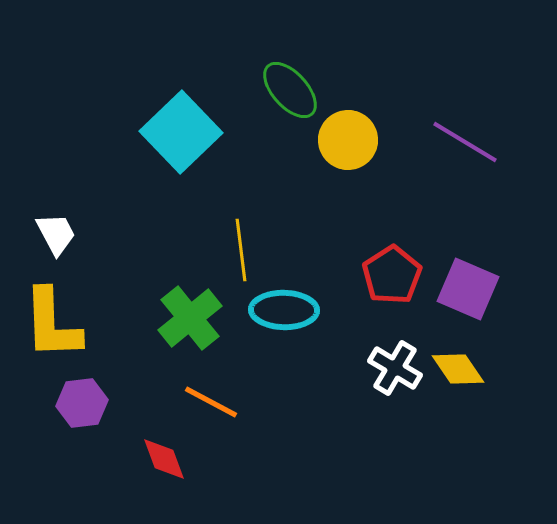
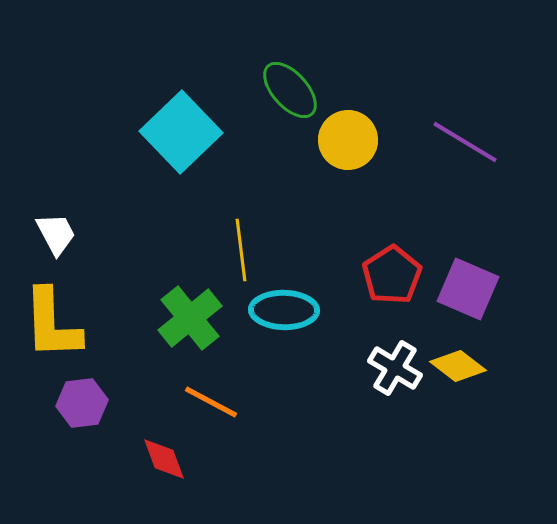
yellow diamond: moved 3 px up; rotated 18 degrees counterclockwise
